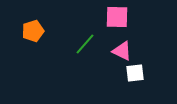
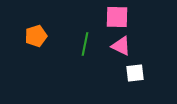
orange pentagon: moved 3 px right, 5 px down
green line: rotated 30 degrees counterclockwise
pink triangle: moved 1 px left, 5 px up
